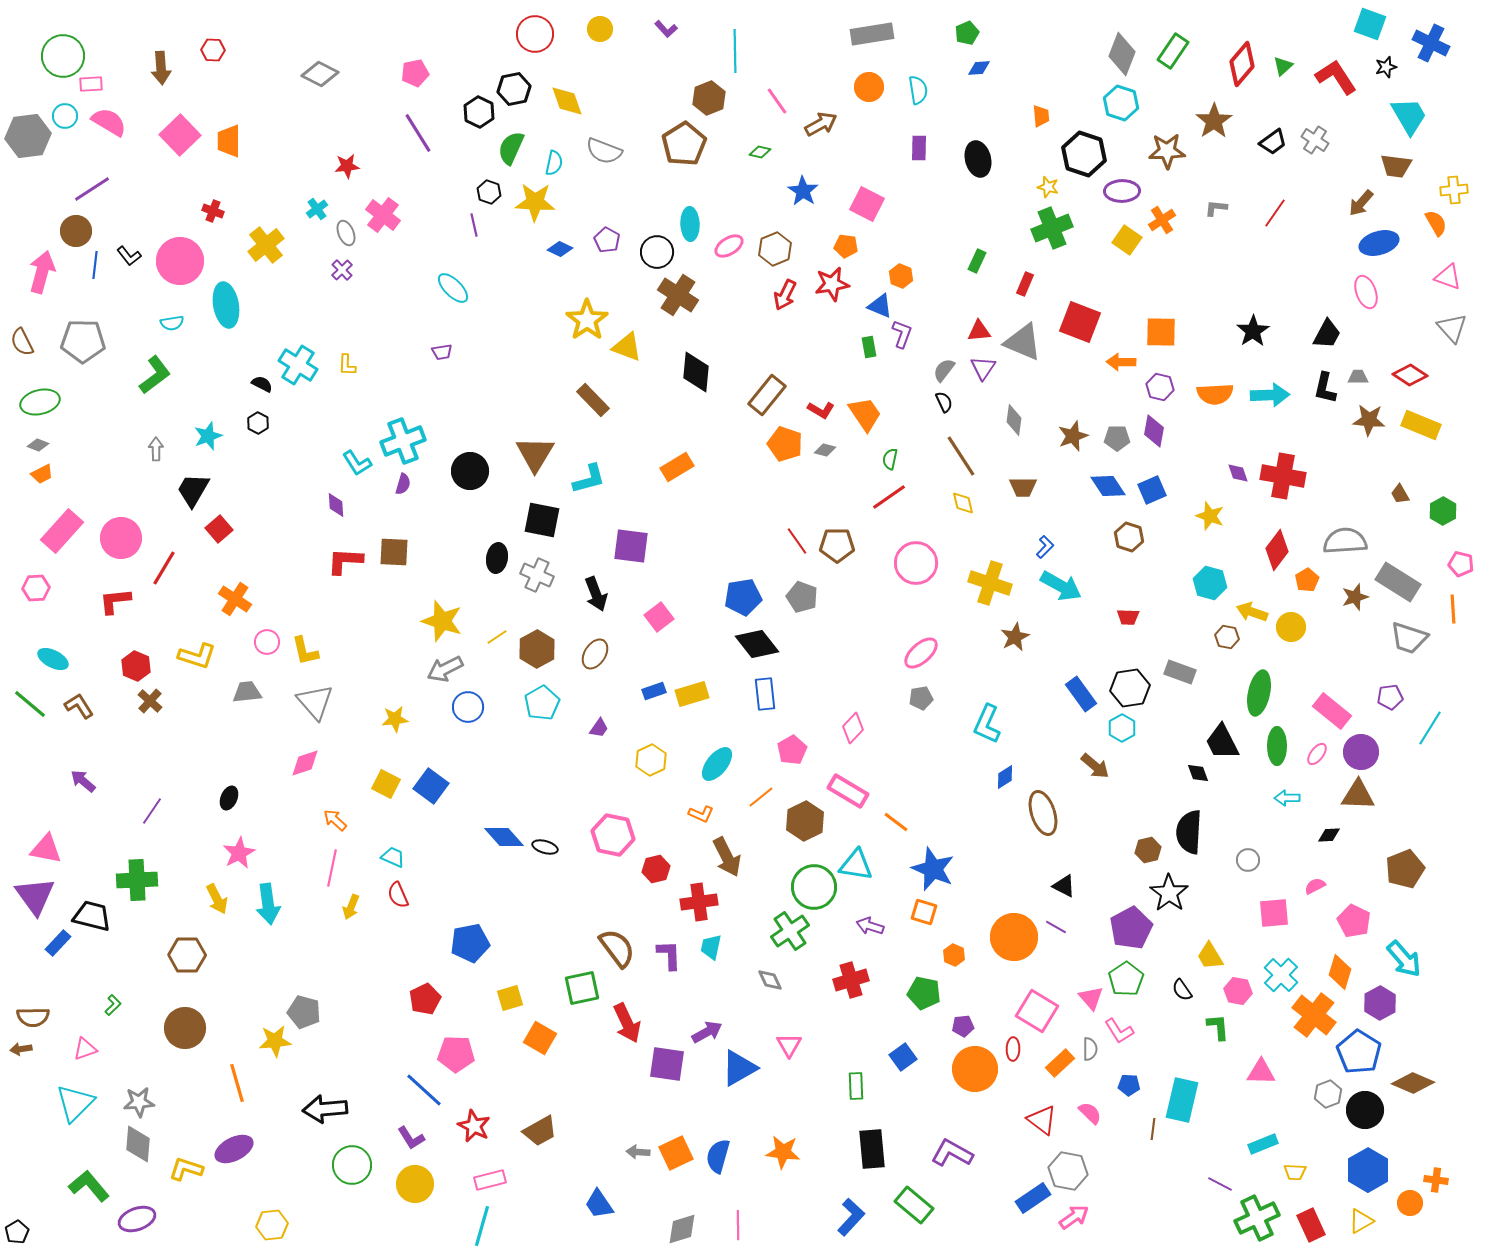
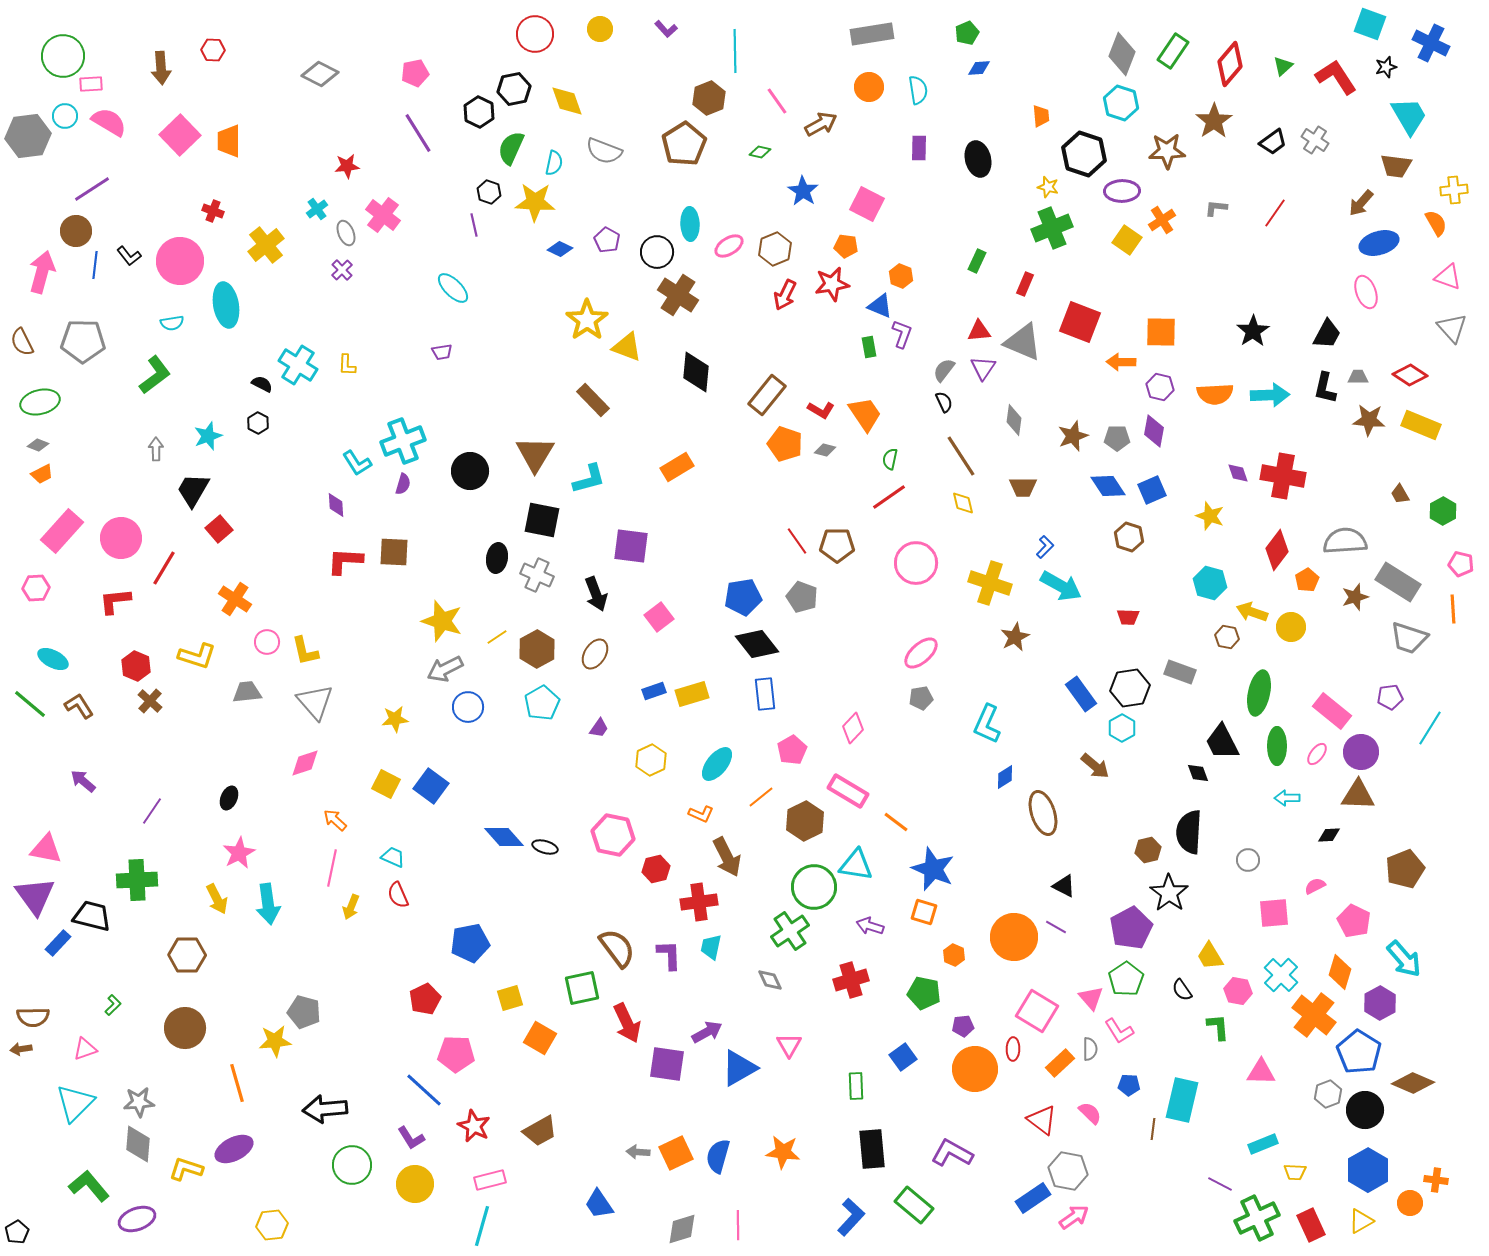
red diamond at (1242, 64): moved 12 px left
